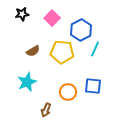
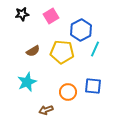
pink square: moved 1 px left, 2 px up; rotated 14 degrees clockwise
brown arrow: rotated 48 degrees clockwise
